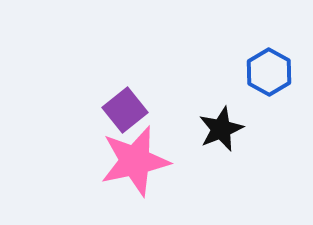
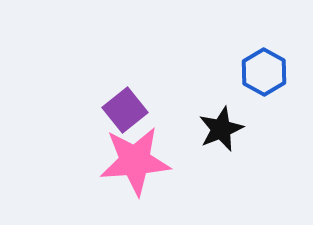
blue hexagon: moved 5 px left
pink star: rotated 8 degrees clockwise
